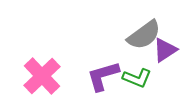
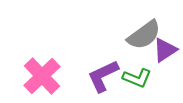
purple L-shape: rotated 9 degrees counterclockwise
